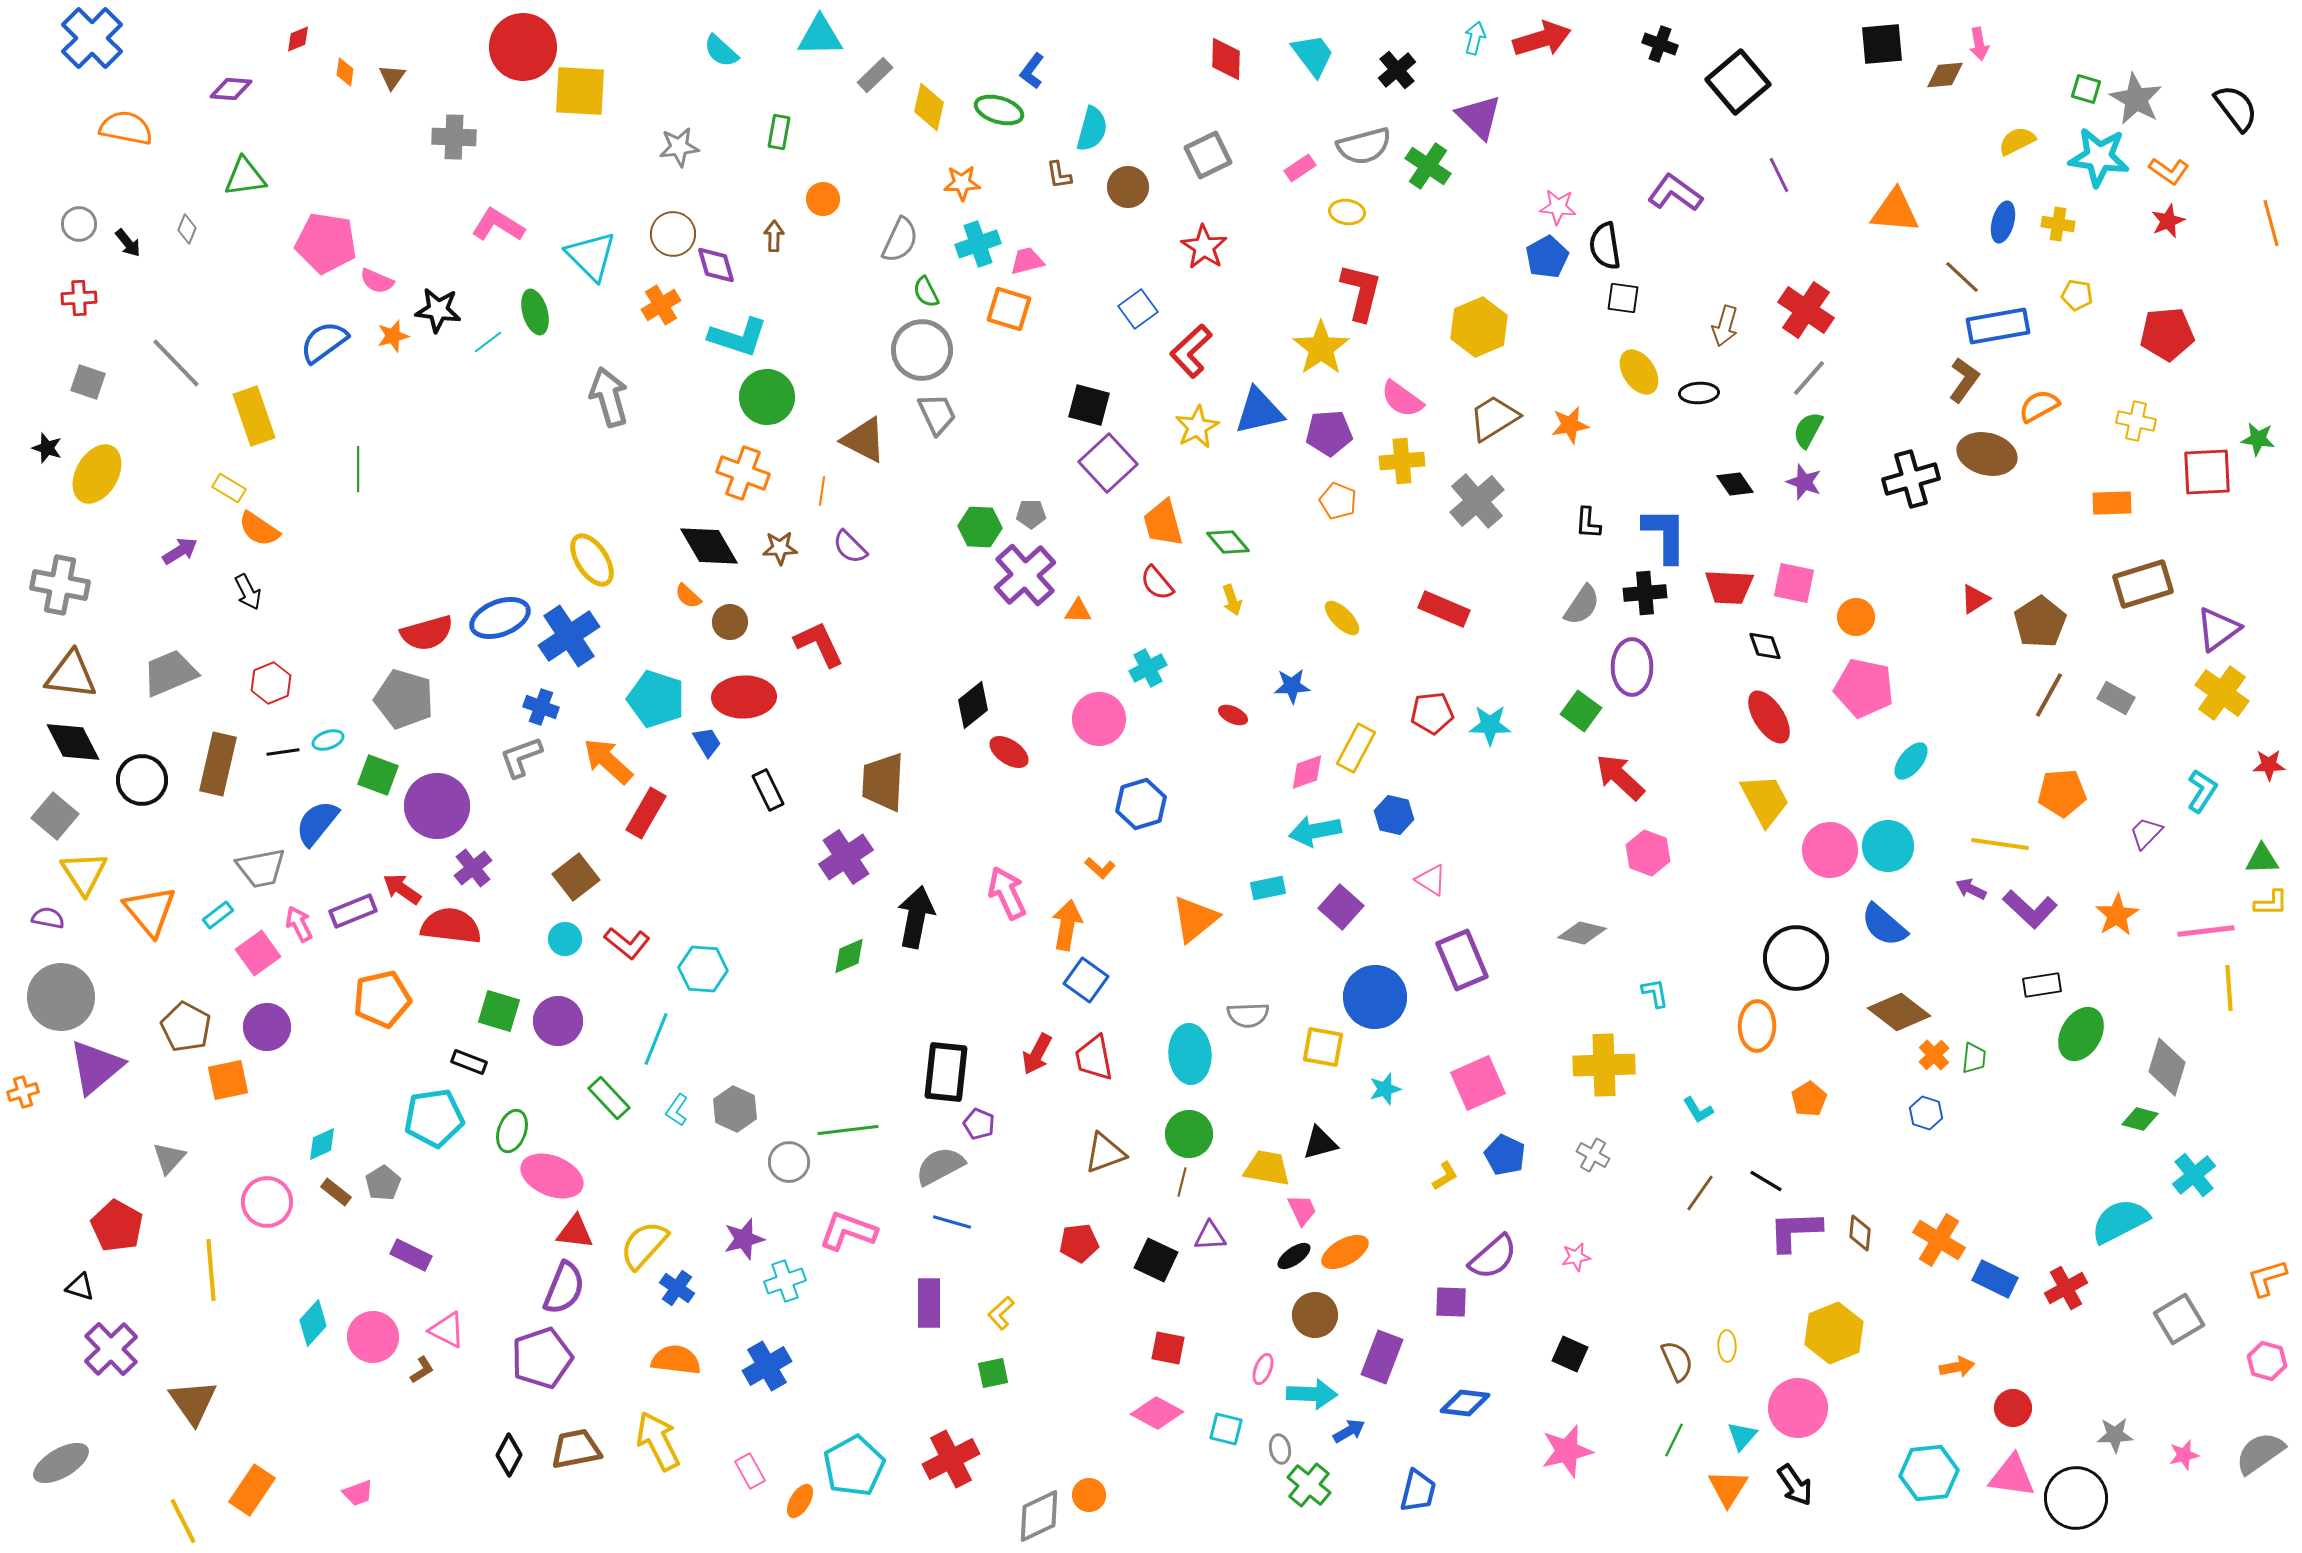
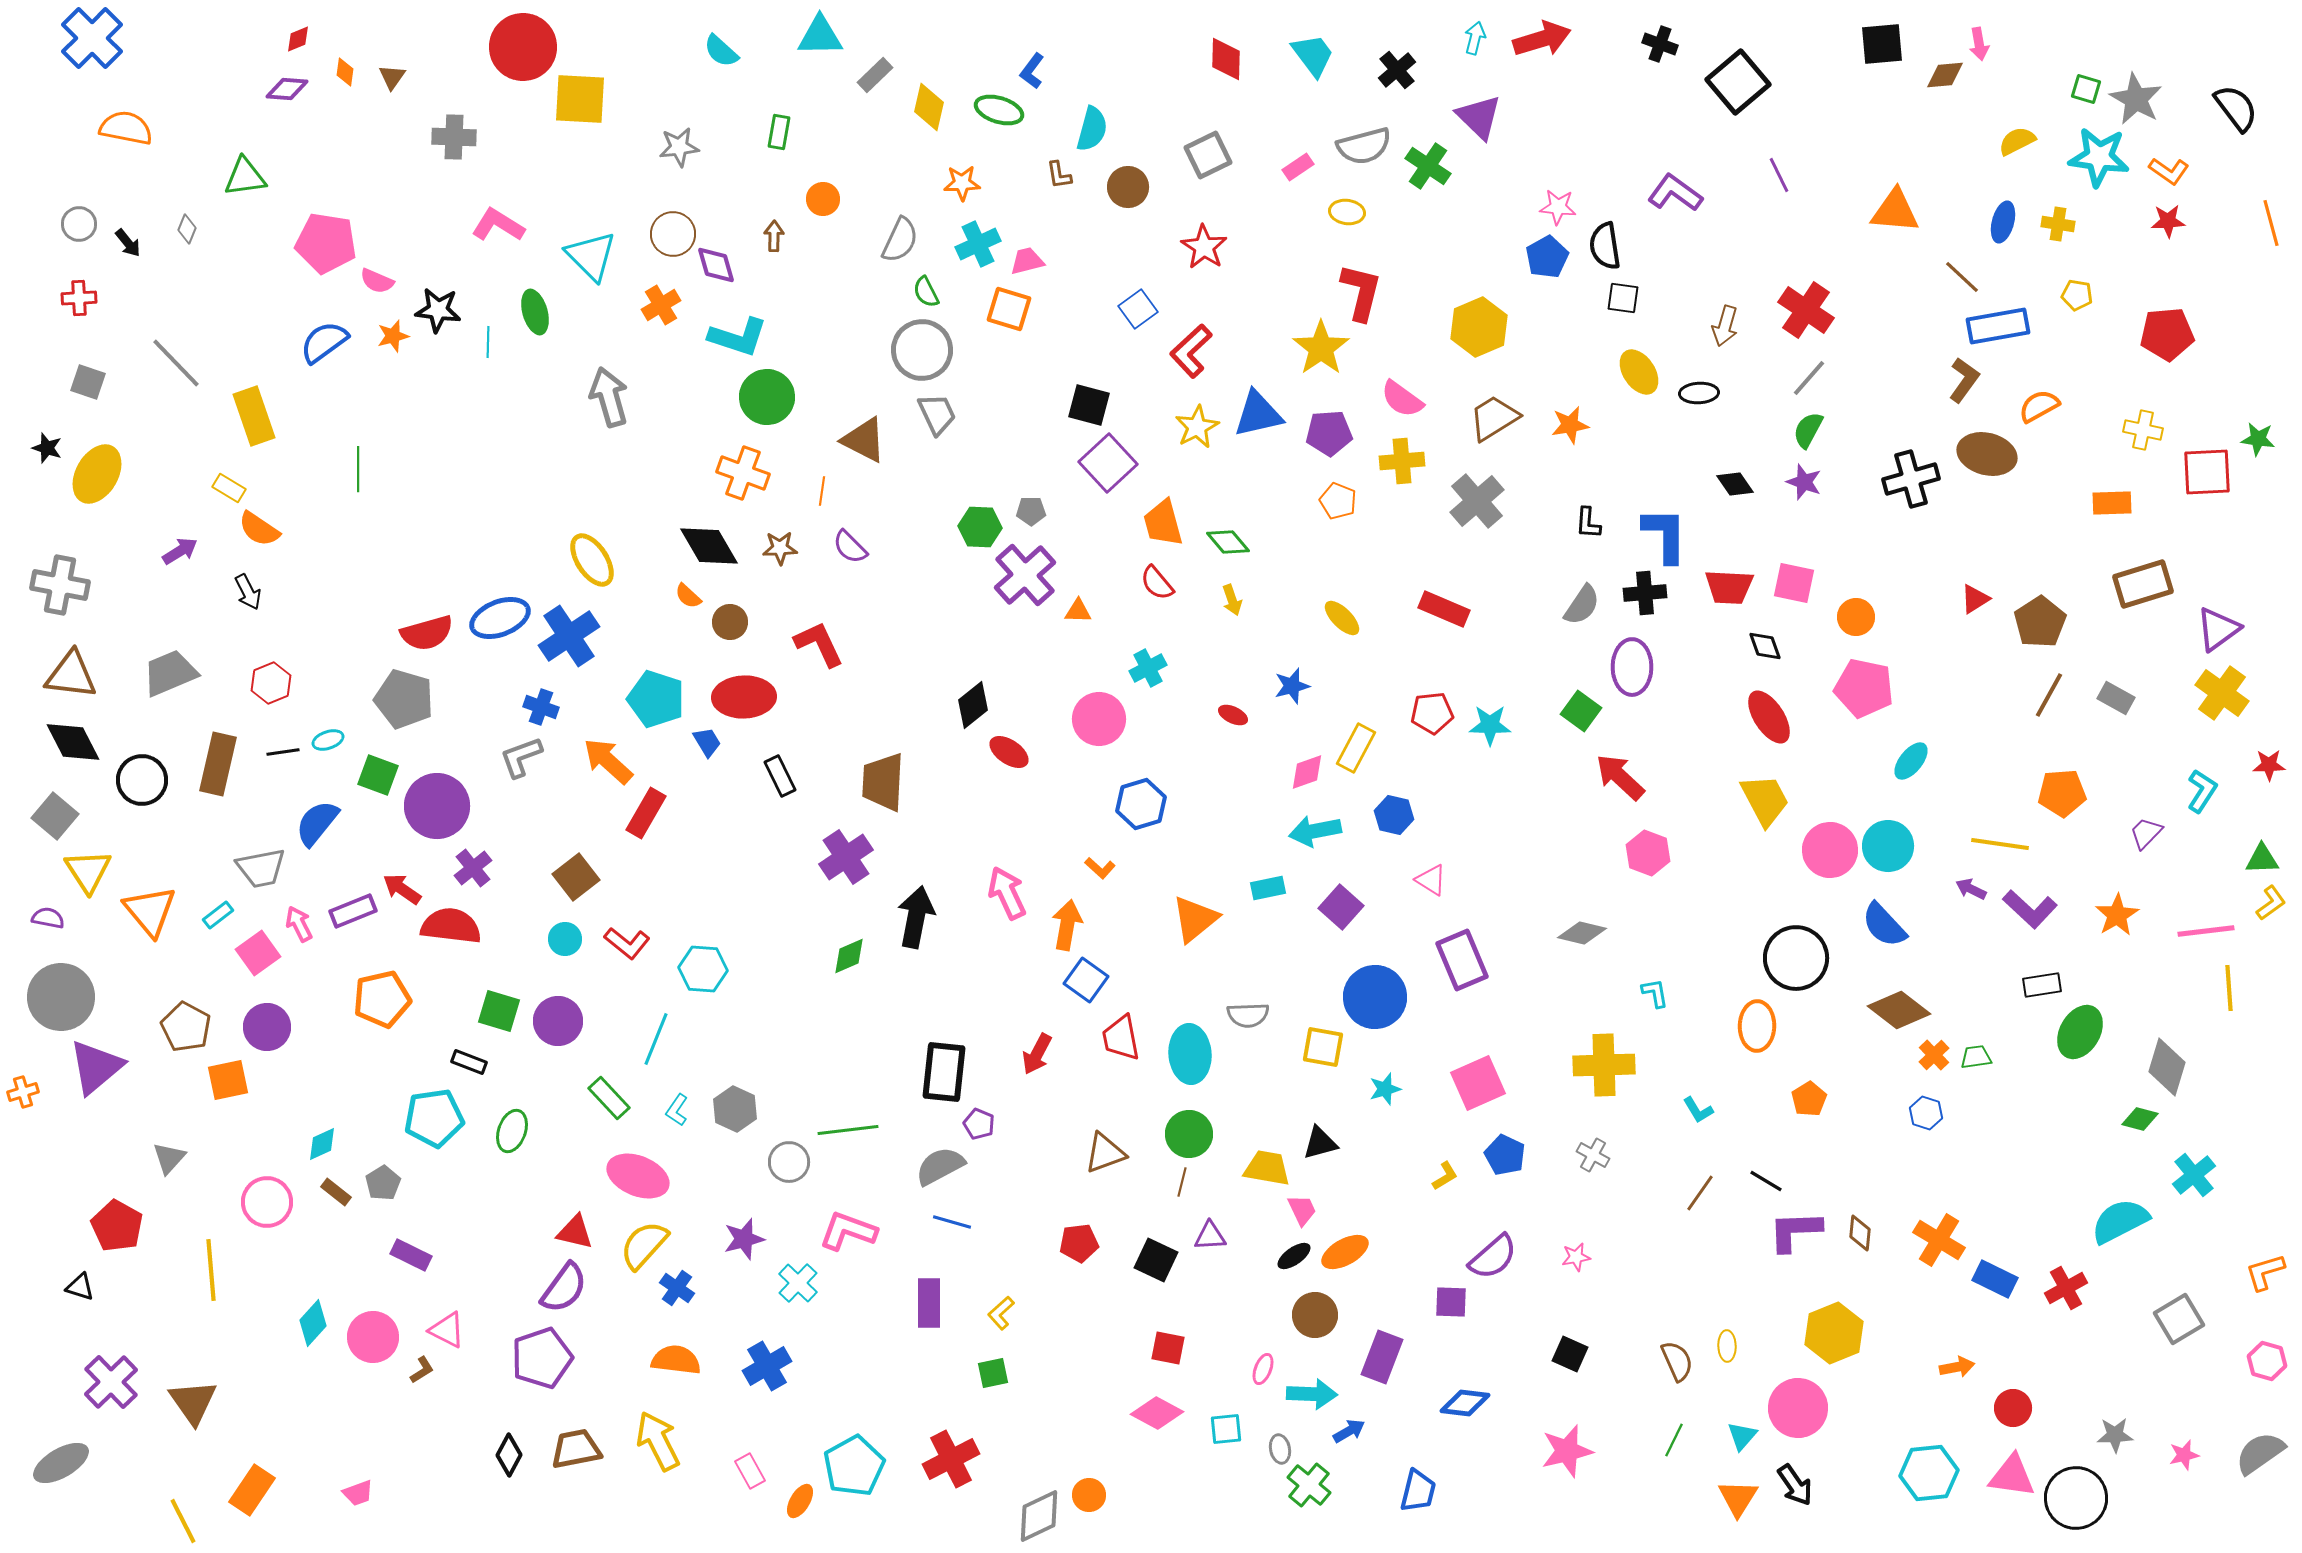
purple diamond at (231, 89): moved 56 px right
yellow square at (580, 91): moved 8 px down
pink rectangle at (1300, 168): moved 2 px left, 1 px up
red star at (2168, 221): rotated 20 degrees clockwise
cyan cross at (978, 244): rotated 6 degrees counterclockwise
cyan line at (488, 342): rotated 52 degrees counterclockwise
blue triangle at (1259, 411): moved 1 px left, 3 px down
yellow cross at (2136, 421): moved 7 px right, 9 px down
gray pentagon at (1031, 514): moved 3 px up
blue star at (1292, 686): rotated 12 degrees counterclockwise
black rectangle at (768, 790): moved 12 px right, 14 px up
yellow triangle at (84, 873): moved 4 px right, 2 px up
yellow L-shape at (2271, 903): rotated 36 degrees counterclockwise
blue semicircle at (1884, 925): rotated 6 degrees clockwise
brown diamond at (1899, 1012): moved 2 px up
green ellipse at (2081, 1034): moved 1 px left, 2 px up
red trapezoid at (1094, 1058): moved 27 px right, 20 px up
green trapezoid at (1974, 1058): moved 2 px right, 1 px up; rotated 104 degrees counterclockwise
black rectangle at (946, 1072): moved 2 px left
pink ellipse at (552, 1176): moved 86 px right
red triangle at (575, 1232): rotated 6 degrees clockwise
orange L-shape at (2267, 1278): moved 2 px left, 6 px up
cyan cross at (785, 1281): moved 13 px right, 2 px down; rotated 27 degrees counterclockwise
purple semicircle at (564, 1288): rotated 14 degrees clockwise
purple cross at (111, 1349): moved 33 px down
cyan square at (1226, 1429): rotated 20 degrees counterclockwise
orange triangle at (1728, 1488): moved 10 px right, 10 px down
